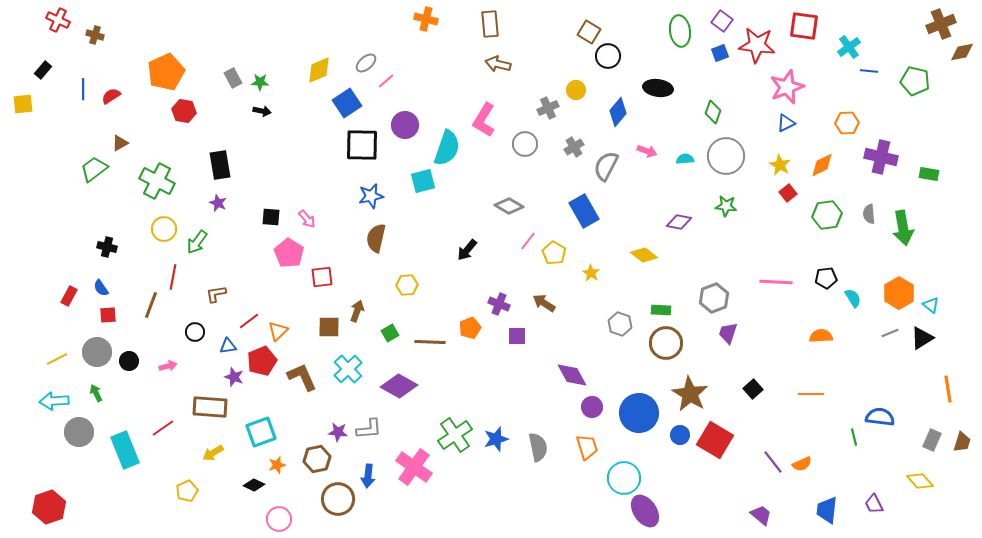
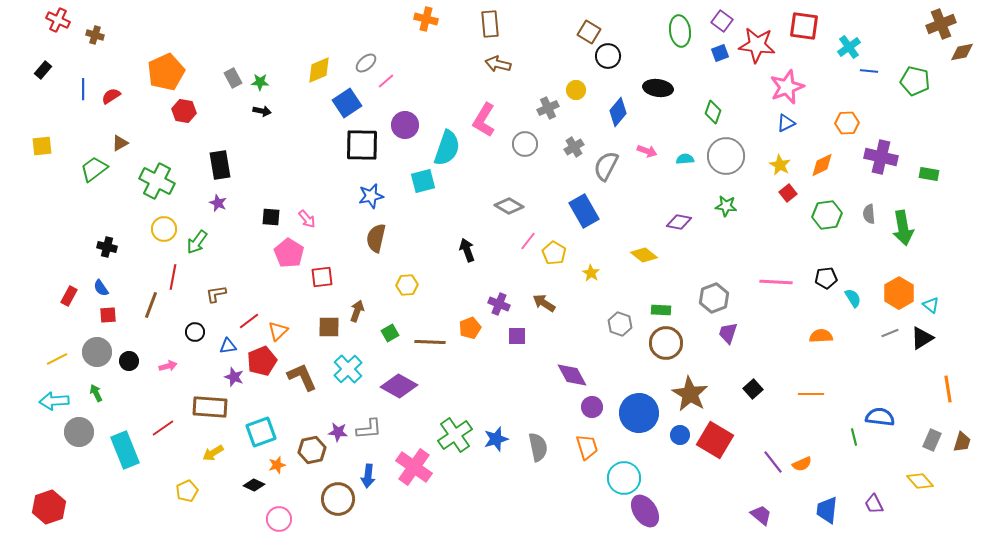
yellow square at (23, 104): moved 19 px right, 42 px down
black arrow at (467, 250): rotated 120 degrees clockwise
brown hexagon at (317, 459): moved 5 px left, 9 px up
